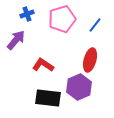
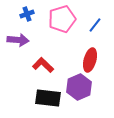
purple arrow: moved 2 px right; rotated 55 degrees clockwise
red L-shape: rotated 10 degrees clockwise
